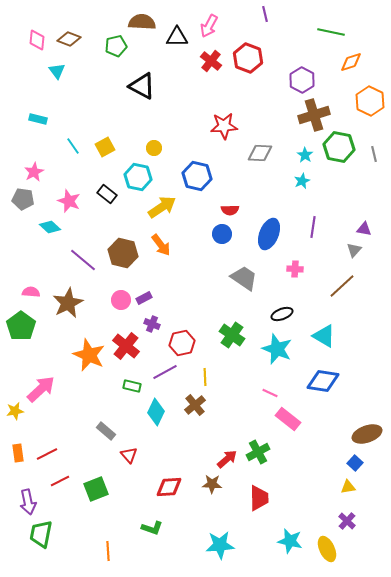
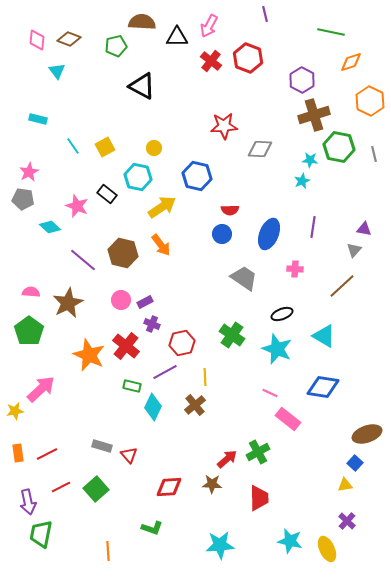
gray diamond at (260, 153): moved 4 px up
cyan star at (305, 155): moved 5 px right, 5 px down; rotated 28 degrees counterclockwise
pink star at (34, 172): moved 5 px left
pink star at (69, 201): moved 8 px right, 5 px down
purple rectangle at (144, 298): moved 1 px right, 4 px down
green pentagon at (21, 326): moved 8 px right, 5 px down
blue diamond at (323, 381): moved 6 px down
cyan diamond at (156, 412): moved 3 px left, 5 px up
gray rectangle at (106, 431): moved 4 px left, 15 px down; rotated 24 degrees counterclockwise
red line at (60, 481): moved 1 px right, 6 px down
yellow triangle at (348, 487): moved 3 px left, 2 px up
green square at (96, 489): rotated 20 degrees counterclockwise
